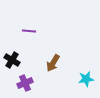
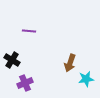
brown arrow: moved 17 px right; rotated 12 degrees counterclockwise
